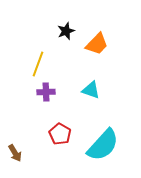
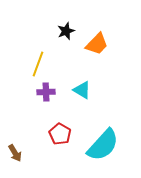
cyan triangle: moved 9 px left; rotated 12 degrees clockwise
